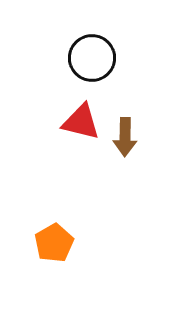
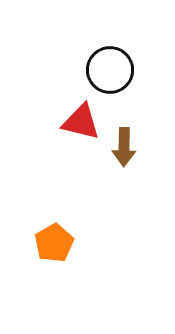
black circle: moved 18 px right, 12 px down
brown arrow: moved 1 px left, 10 px down
